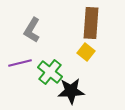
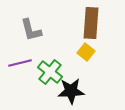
gray L-shape: moved 1 px left; rotated 45 degrees counterclockwise
